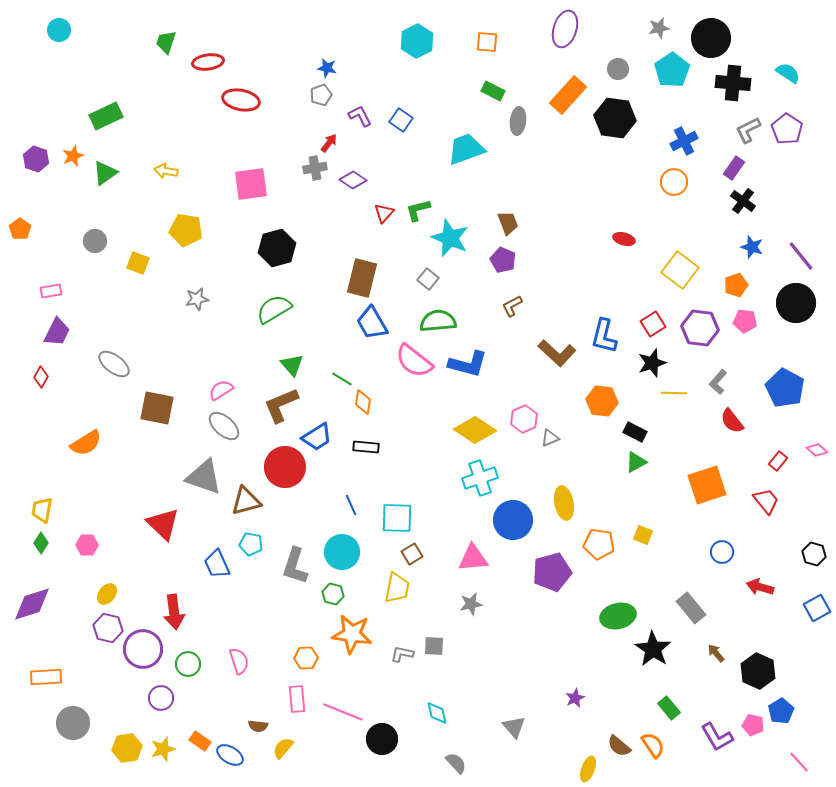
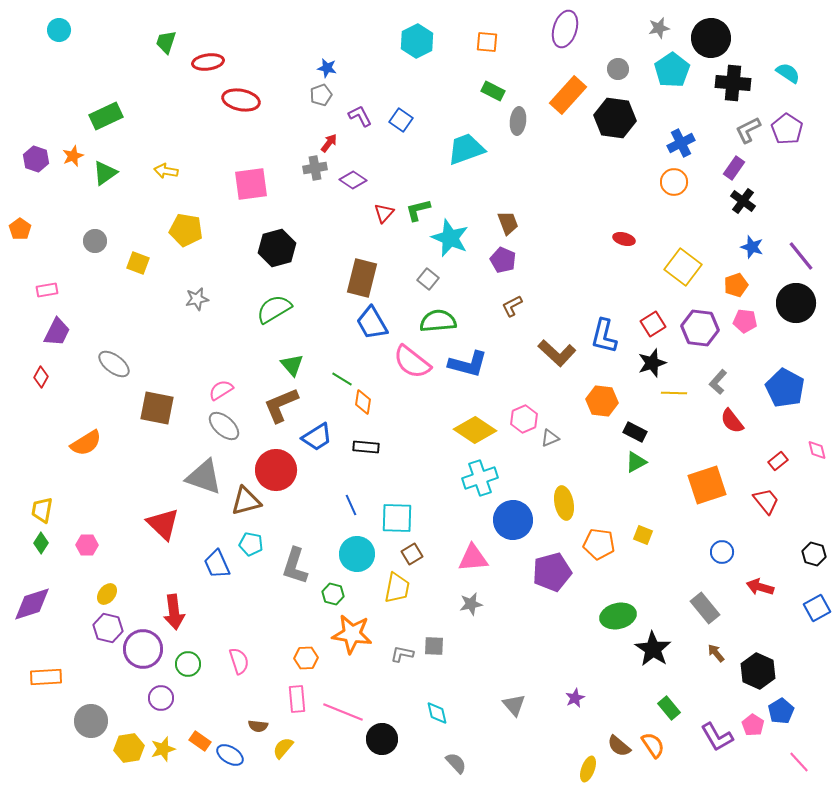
blue cross at (684, 141): moved 3 px left, 2 px down
yellow square at (680, 270): moved 3 px right, 3 px up
pink rectangle at (51, 291): moved 4 px left, 1 px up
pink semicircle at (414, 361): moved 2 px left, 1 px down
pink diamond at (817, 450): rotated 35 degrees clockwise
red rectangle at (778, 461): rotated 12 degrees clockwise
red circle at (285, 467): moved 9 px left, 3 px down
cyan circle at (342, 552): moved 15 px right, 2 px down
gray rectangle at (691, 608): moved 14 px right
gray circle at (73, 723): moved 18 px right, 2 px up
pink pentagon at (753, 725): rotated 20 degrees clockwise
gray triangle at (514, 727): moved 22 px up
yellow hexagon at (127, 748): moved 2 px right
